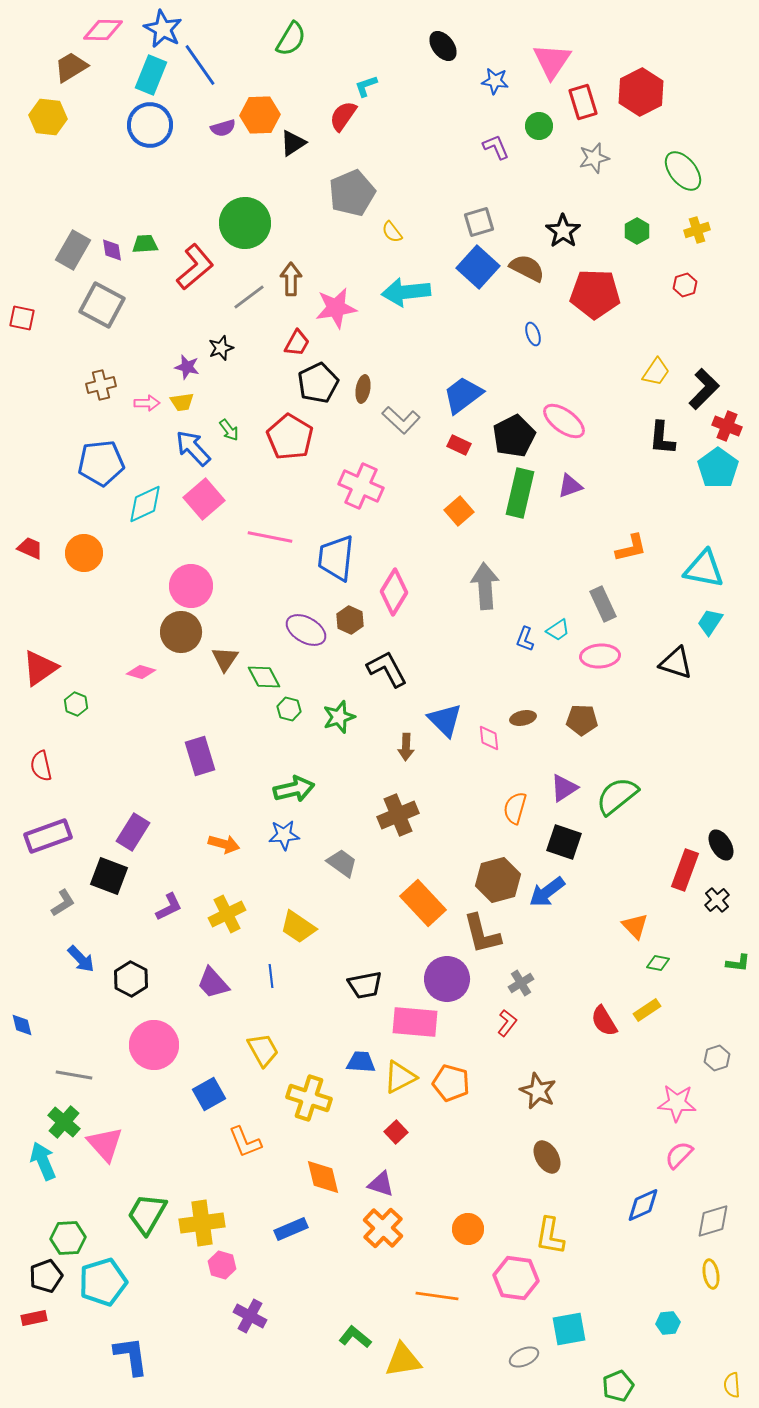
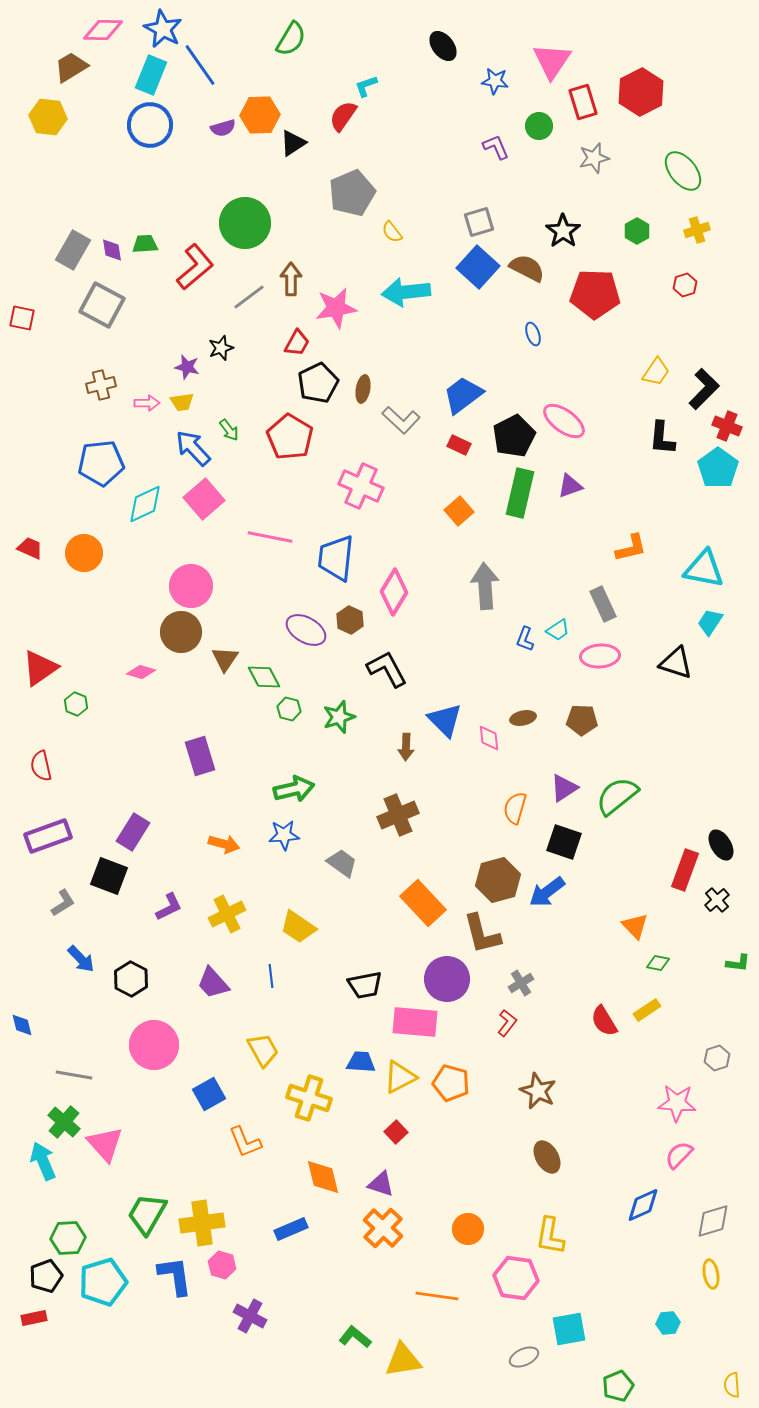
blue L-shape at (131, 1356): moved 44 px right, 80 px up
